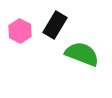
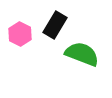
pink hexagon: moved 3 px down
